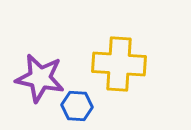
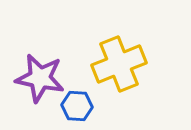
yellow cross: rotated 26 degrees counterclockwise
